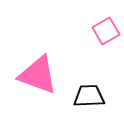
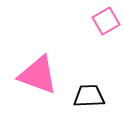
pink square: moved 10 px up
